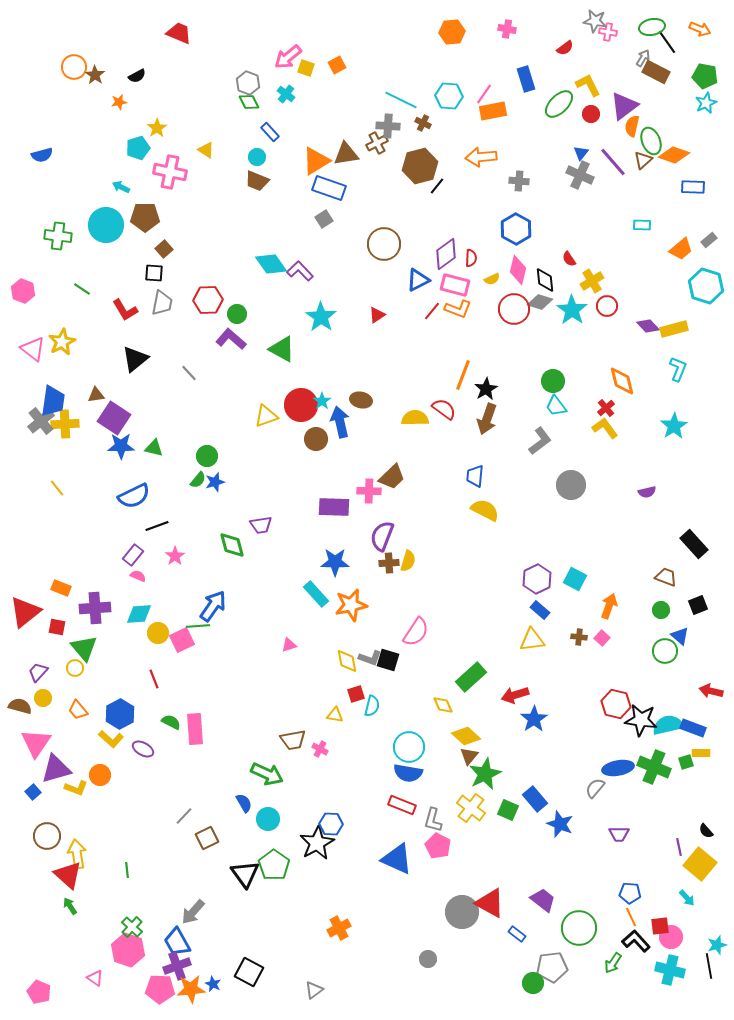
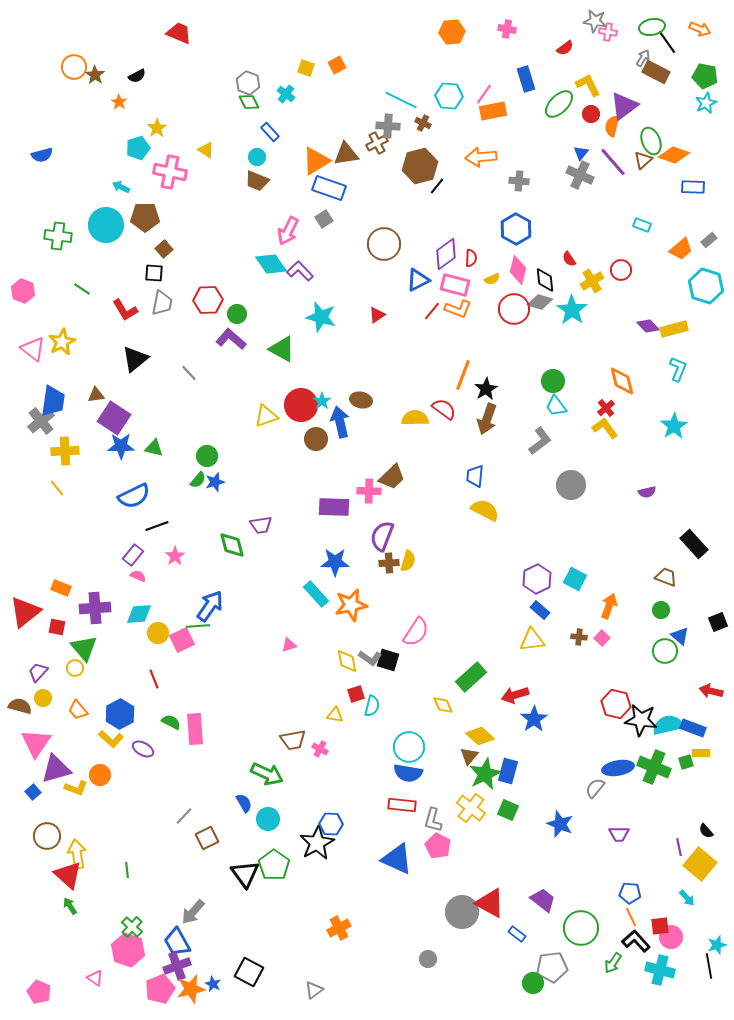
pink arrow at (288, 57): moved 174 px down; rotated 24 degrees counterclockwise
orange star at (119, 102): rotated 28 degrees counterclockwise
orange semicircle at (632, 126): moved 20 px left
cyan rectangle at (642, 225): rotated 18 degrees clockwise
red circle at (607, 306): moved 14 px right, 36 px up
cyan star at (321, 317): rotated 20 degrees counterclockwise
yellow cross at (65, 424): moved 27 px down
black square at (698, 605): moved 20 px right, 17 px down
blue arrow at (213, 606): moved 3 px left
gray L-shape at (370, 658): rotated 15 degrees clockwise
yellow diamond at (466, 736): moved 14 px right
blue rectangle at (535, 799): moved 27 px left, 28 px up; rotated 55 degrees clockwise
red rectangle at (402, 805): rotated 16 degrees counterclockwise
green circle at (579, 928): moved 2 px right
cyan cross at (670, 970): moved 10 px left
pink pentagon at (160, 989): rotated 24 degrees counterclockwise
orange star at (191, 989): rotated 8 degrees counterclockwise
